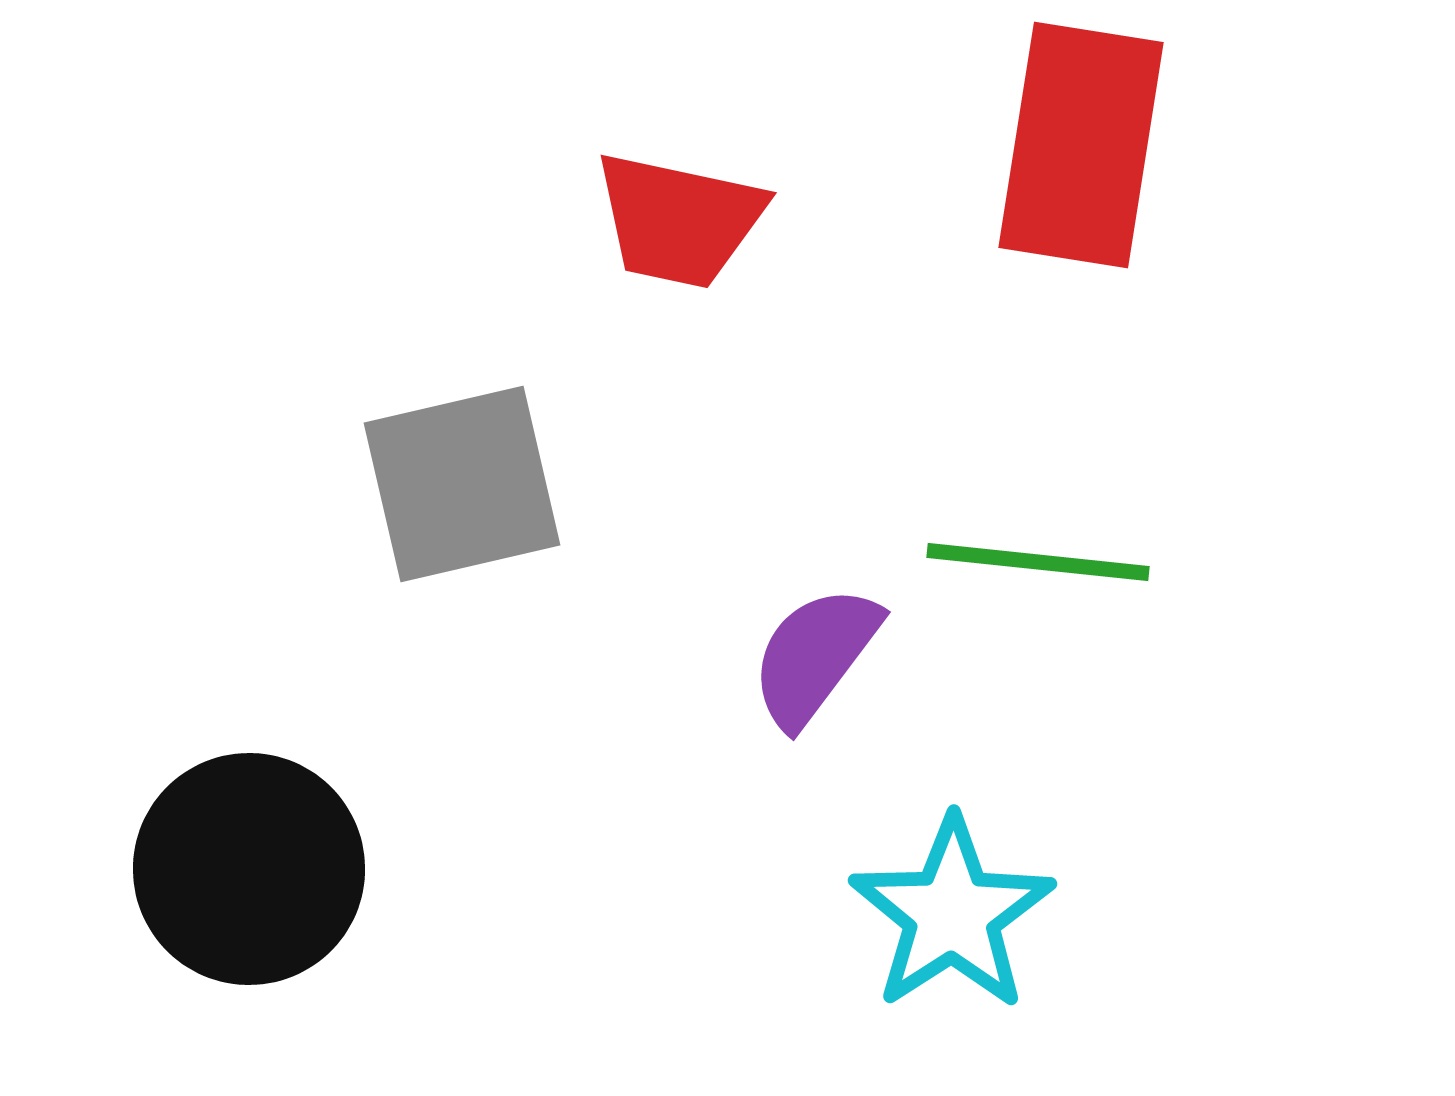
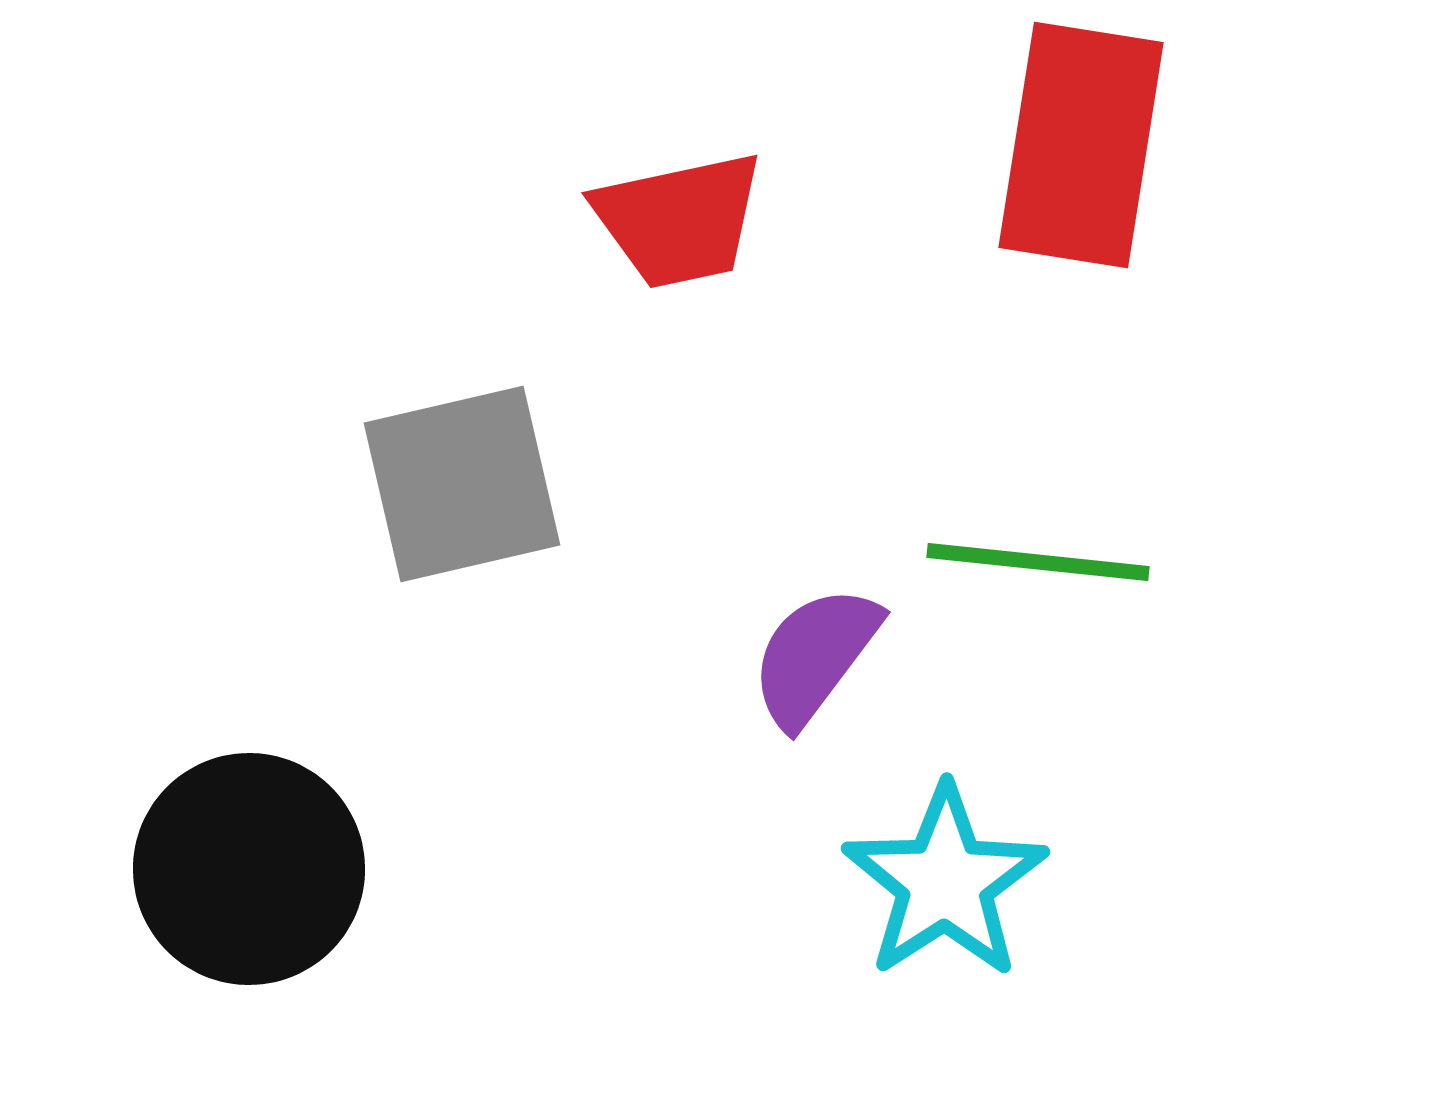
red trapezoid: rotated 24 degrees counterclockwise
cyan star: moved 7 px left, 32 px up
